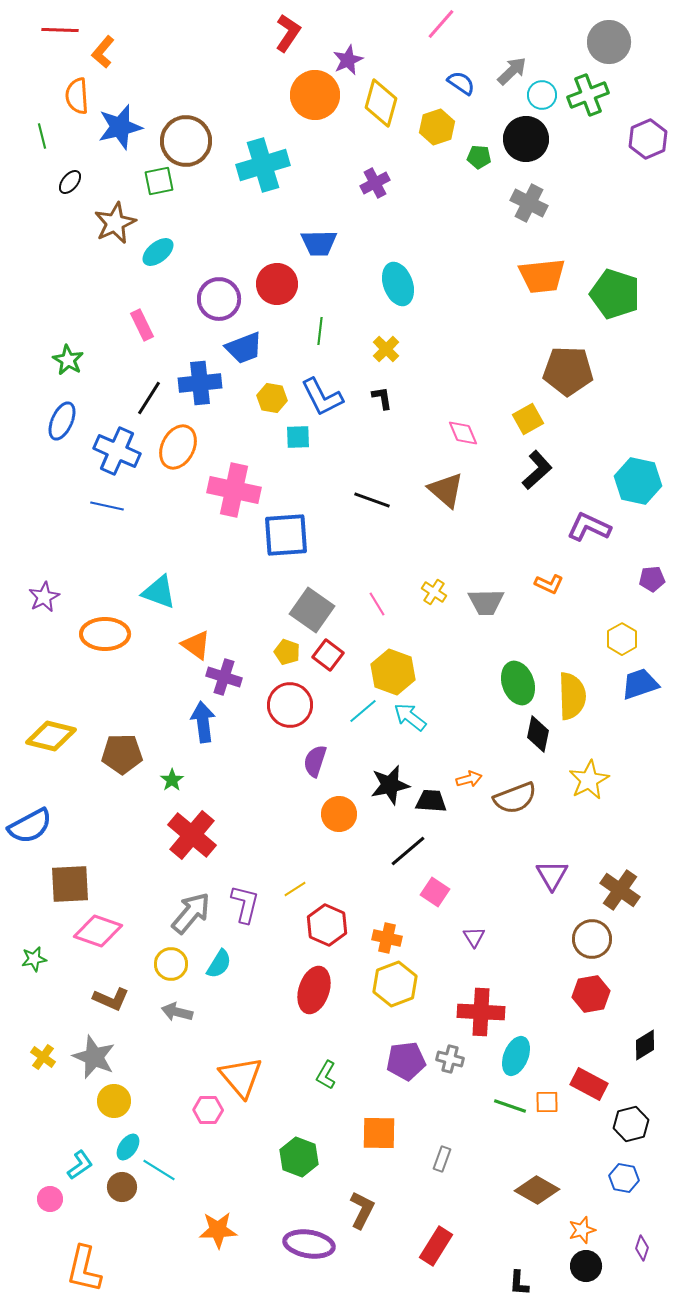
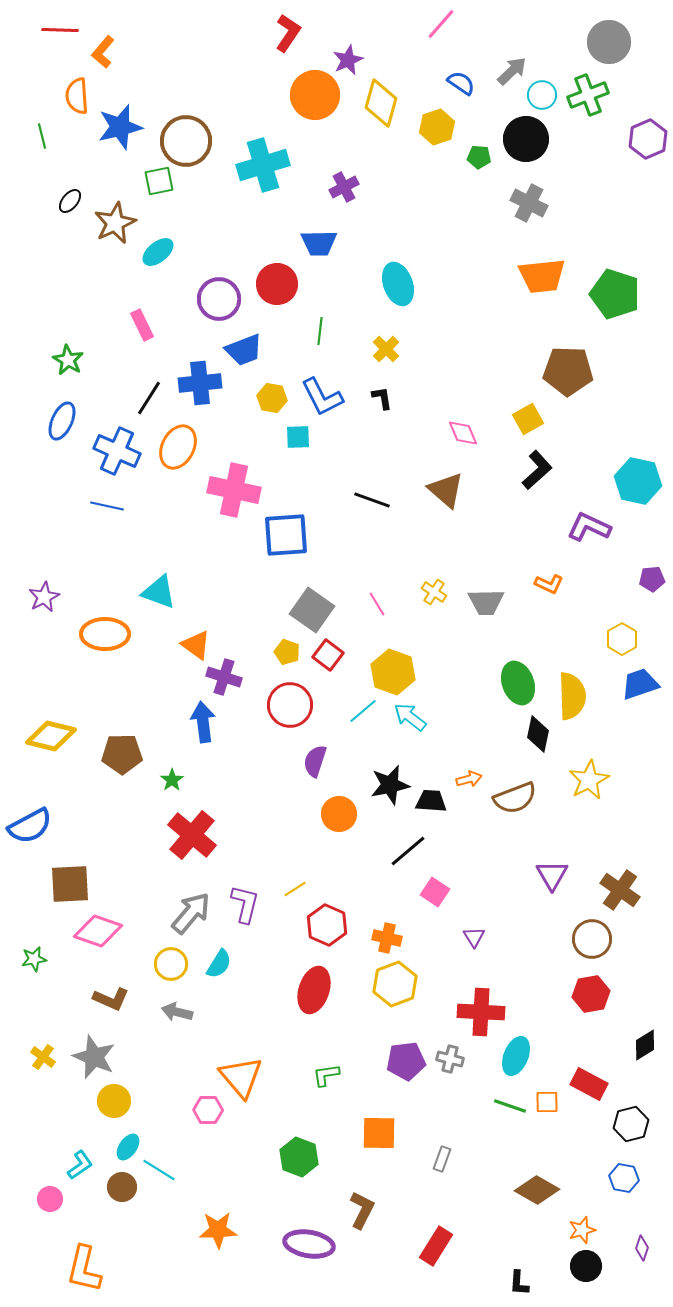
black ellipse at (70, 182): moved 19 px down
purple cross at (375, 183): moved 31 px left, 4 px down
blue trapezoid at (244, 348): moved 2 px down
green L-shape at (326, 1075): rotated 52 degrees clockwise
